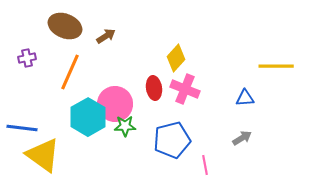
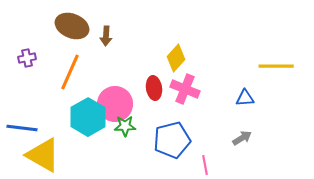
brown ellipse: moved 7 px right
brown arrow: rotated 126 degrees clockwise
yellow triangle: rotated 6 degrees counterclockwise
